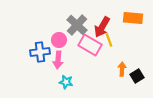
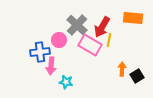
yellow line: rotated 32 degrees clockwise
pink arrow: moved 7 px left, 6 px down
